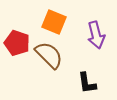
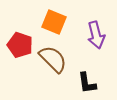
red pentagon: moved 3 px right, 2 px down
brown semicircle: moved 4 px right, 4 px down
